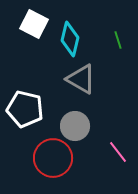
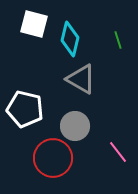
white square: rotated 12 degrees counterclockwise
